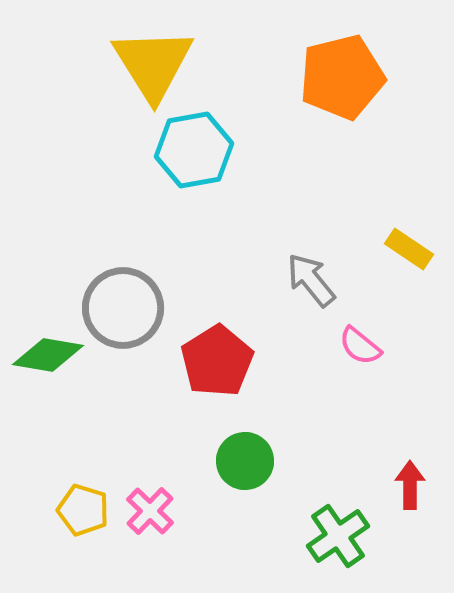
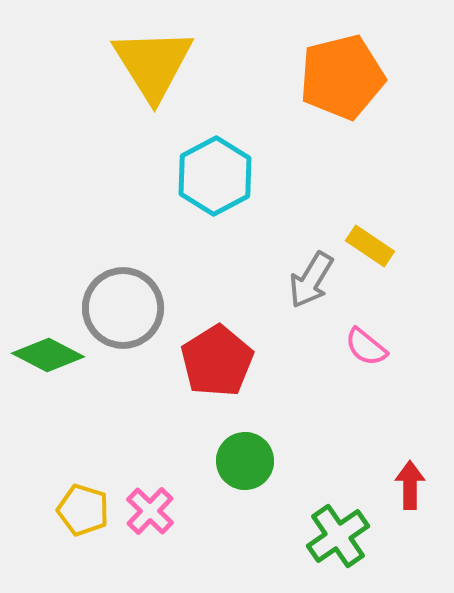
cyan hexagon: moved 21 px right, 26 px down; rotated 18 degrees counterclockwise
yellow rectangle: moved 39 px left, 3 px up
gray arrow: rotated 110 degrees counterclockwise
pink semicircle: moved 6 px right, 1 px down
green diamond: rotated 18 degrees clockwise
